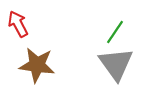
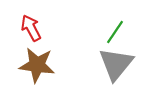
red arrow: moved 13 px right, 4 px down
gray triangle: rotated 15 degrees clockwise
